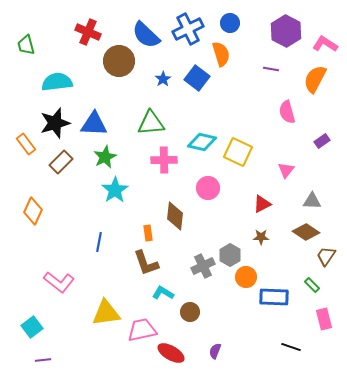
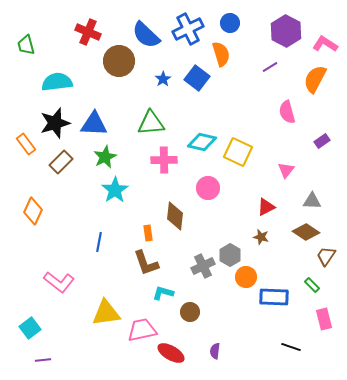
purple line at (271, 69): moved 1 px left, 2 px up; rotated 42 degrees counterclockwise
red triangle at (262, 204): moved 4 px right, 3 px down
brown star at (261, 237): rotated 14 degrees clockwise
cyan L-shape at (163, 293): rotated 15 degrees counterclockwise
cyan square at (32, 327): moved 2 px left, 1 px down
purple semicircle at (215, 351): rotated 14 degrees counterclockwise
